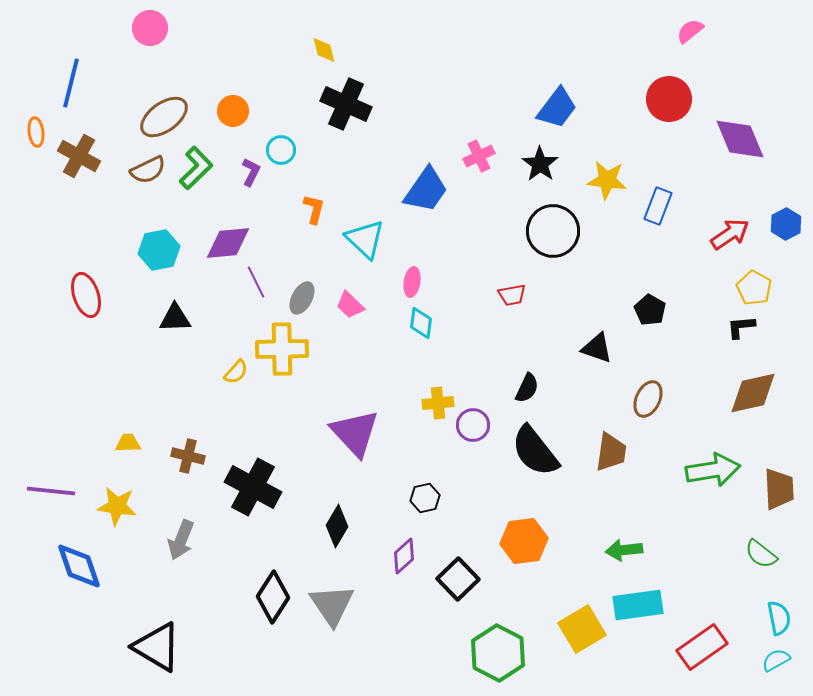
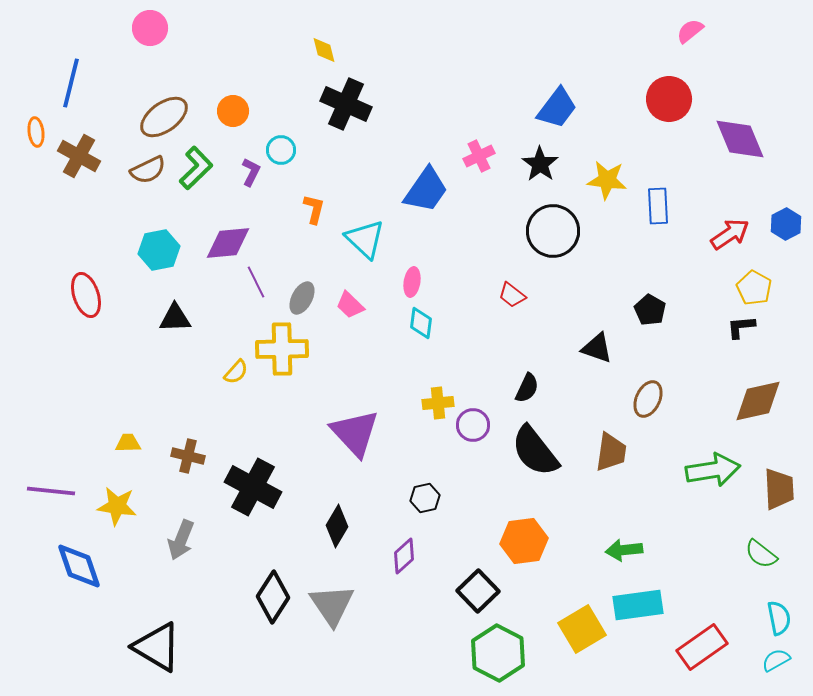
blue rectangle at (658, 206): rotated 24 degrees counterclockwise
red trapezoid at (512, 295): rotated 48 degrees clockwise
brown diamond at (753, 393): moved 5 px right, 8 px down
black square at (458, 579): moved 20 px right, 12 px down
